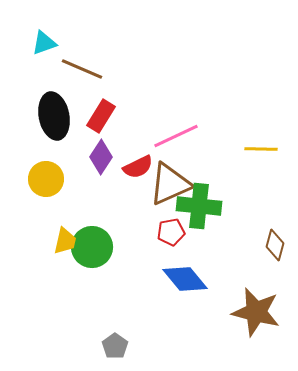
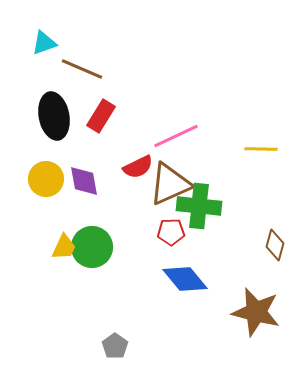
purple diamond: moved 17 px left, 24 px down; rotated 44 degrees counterclockwise
red pentagon: rotated 8 degrees clockwise
yellow trapezoid: moved 1 px left, 6 px down; rotated 12 degrees clockwise
